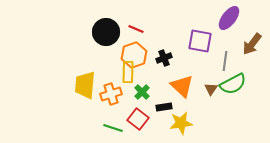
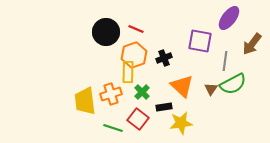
yellow trapezoid: moved 16 px down; rotated 12 degrees counterclockwise
